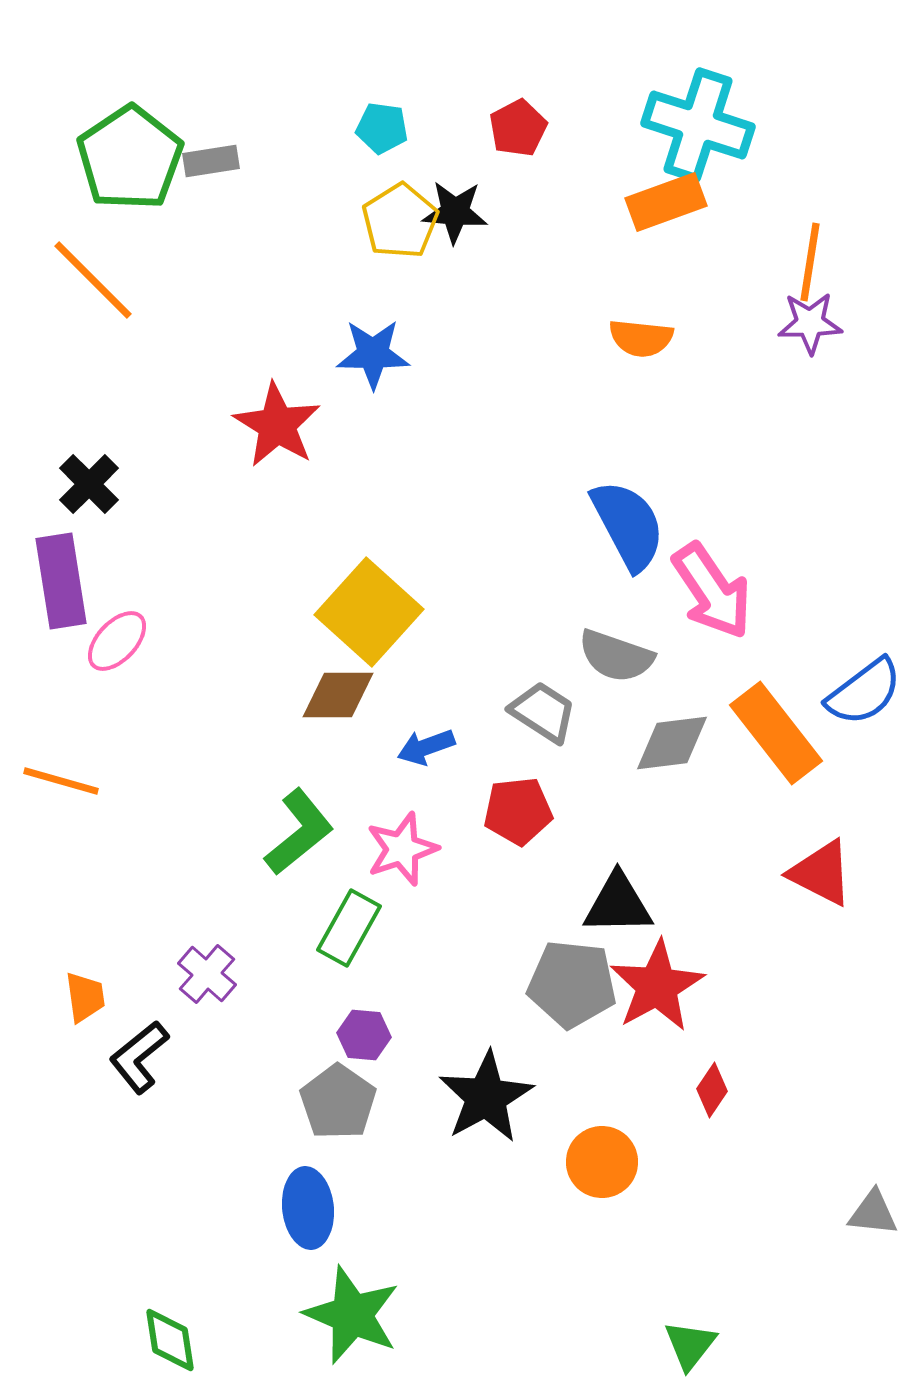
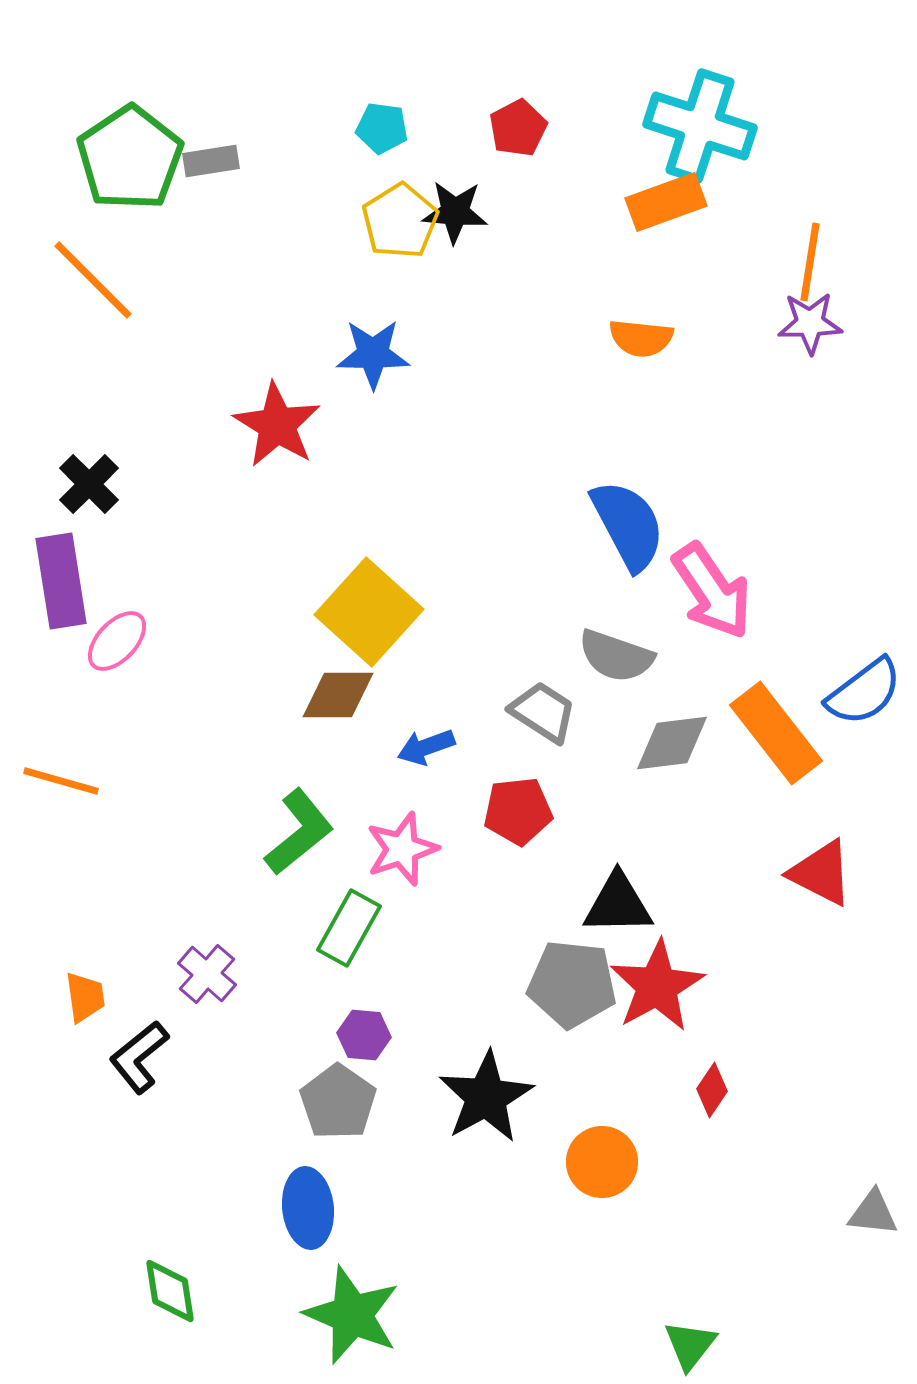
cyan cross at (698, 125): moved 2 px right, 1 px down
green diamond at (170, 1340): moved 49 px up
